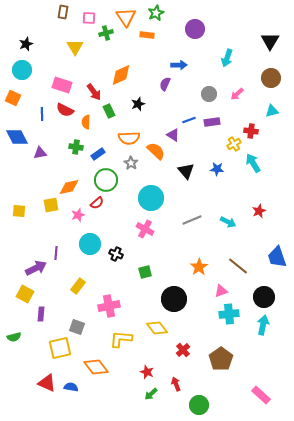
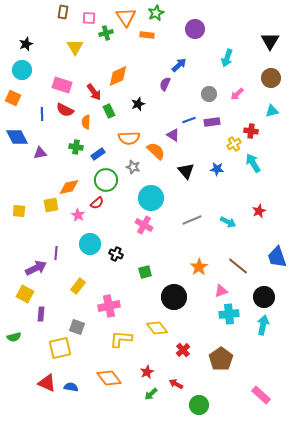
blue arrow at (179, 65): rotated 42 degrees counterclockwise
orange diamond at (121, 75): moved 3 px left, 1 px down
gray star at (131, 163): moved 2 px right, 4 px down; rotated 16 degrees counterclockwise
pink star at (78, 215): rotated 24 degrees counterclockwise
pink cross at (145, 229): moved 1 px left, 4 px up
black circle at (174, 299): moved 2 px up
orange diamond at (96, 367): moved 13 px right, 11 px down
red star at (147, 372): rotated 24 degrees clockwise
red arrow at (176, 384): rotated 40 degrees counterclockwise
